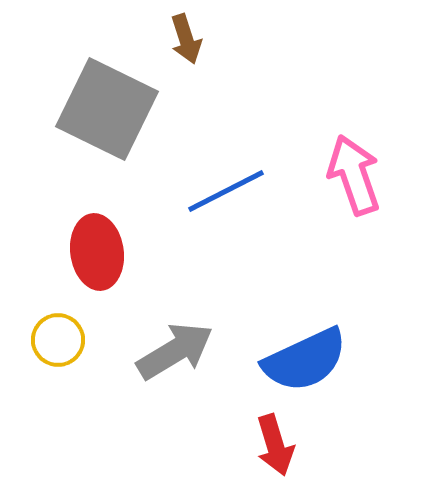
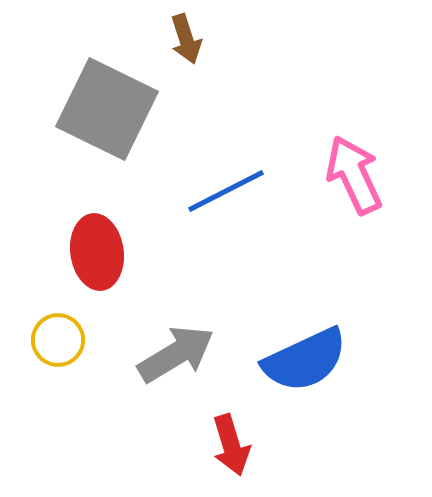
pink arrow: rotated 6 degrees counterclockwise
gray arrow: moved 1 px right, 3 px down
red arrow: moved 44 px left
